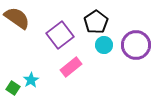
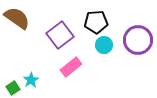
black pentagon: rotated 30 degrees clockwise
purple circle: moved 2 px right, 5 px up
green square: rotated 24 degrees clockwise
